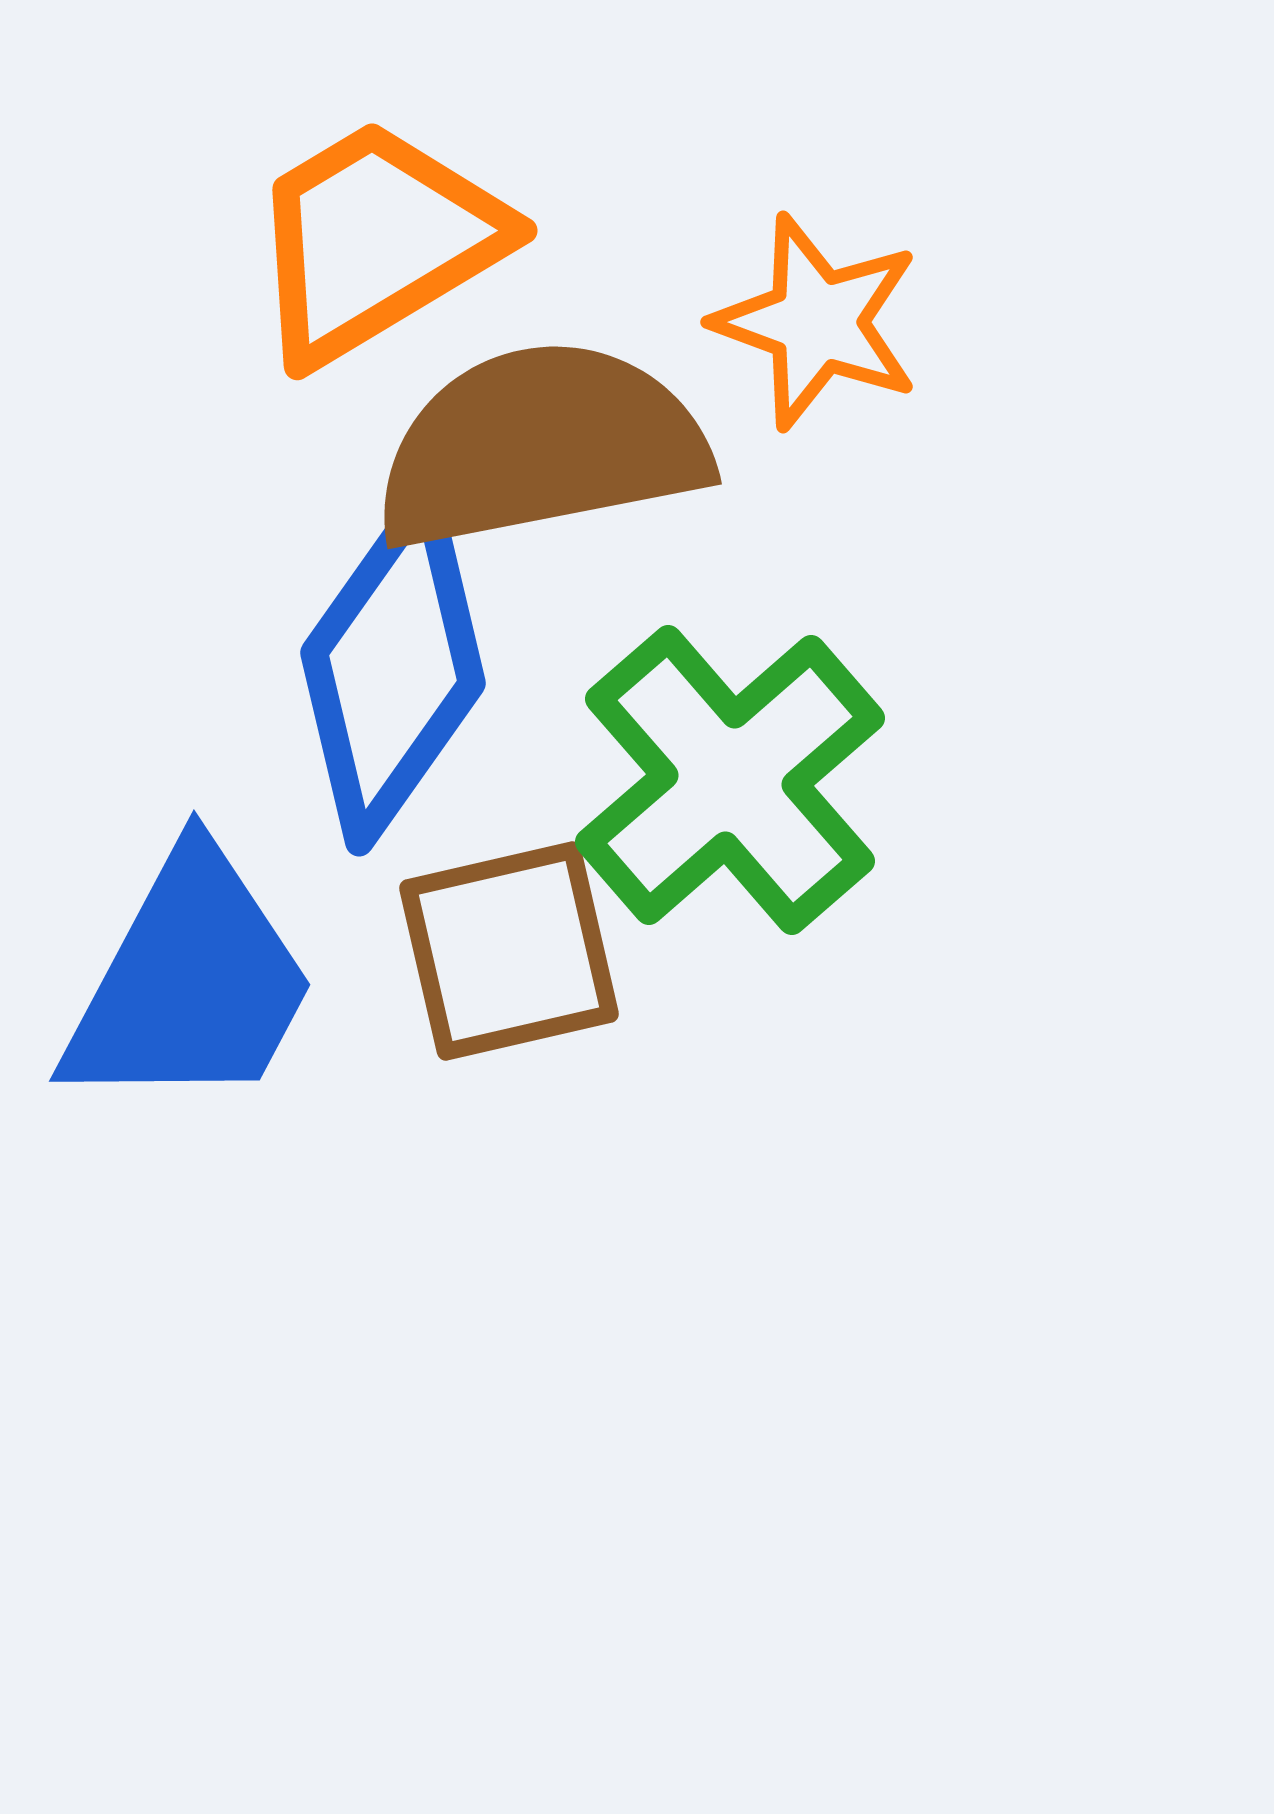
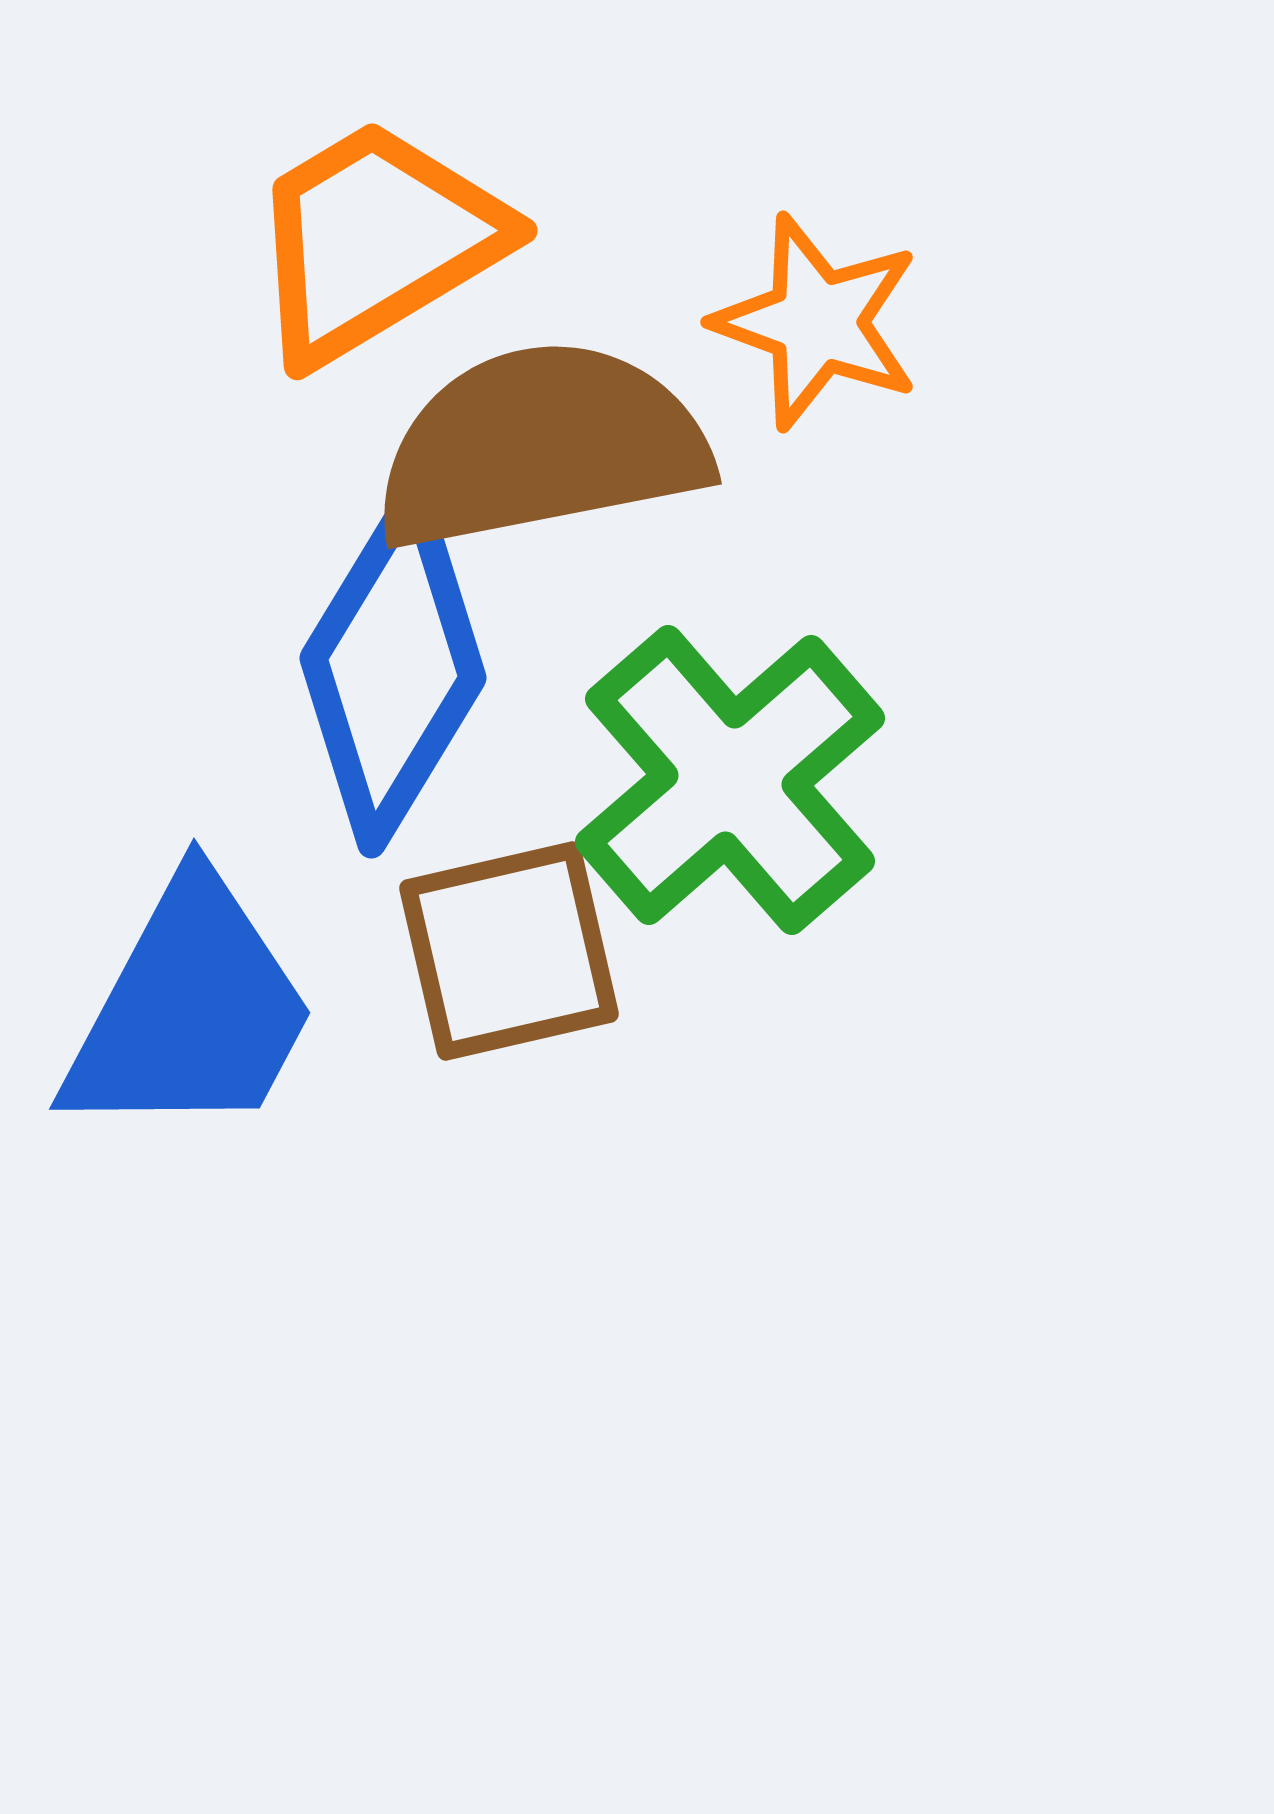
blue diamond: rotated 4 degrees counterclockwise
blue trapezoid: moved 28 px down
